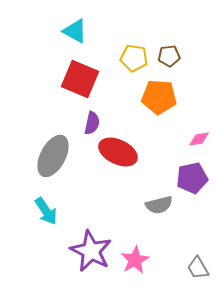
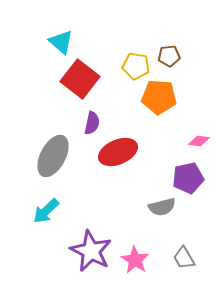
cyan triangle: moved 14 px left, 11 px down; rotated 12 degrees clockwise
yellow pentagon: moved 2 px right, 8 px down
red square: rotated 15 degrees clockwise
pink diamond: moved 2 px down; rotated 15 degrees clockwise
red ellipse: rotated 48 degrees counterclockwise
purple pentagon: moved 4 px left
gray semicircle: moved 3 px right, 2 px down
cyan arrow: rotated 80 degrees clockwise
pink star: rotated 12 degrees counterclockwise
gray trapezoid: moved 14 px left, 10 px up
